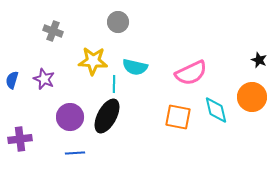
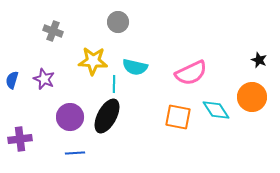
cyan diamond: rotated 20 degrees counterclockwise
